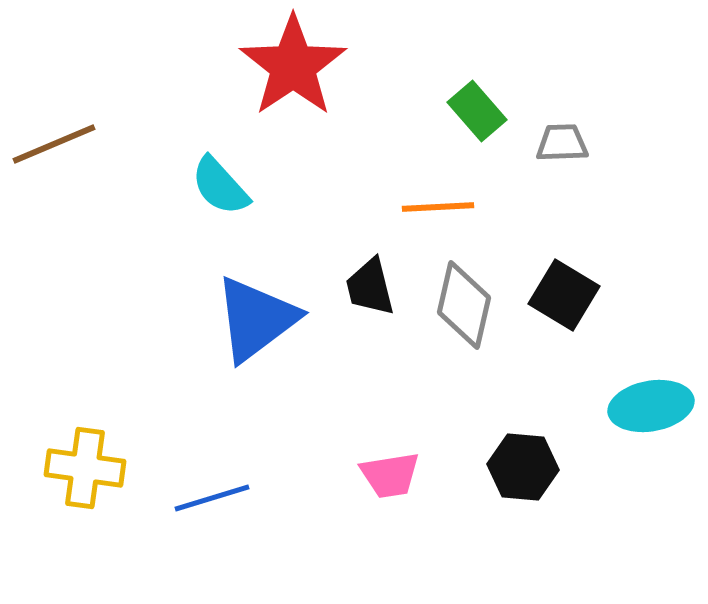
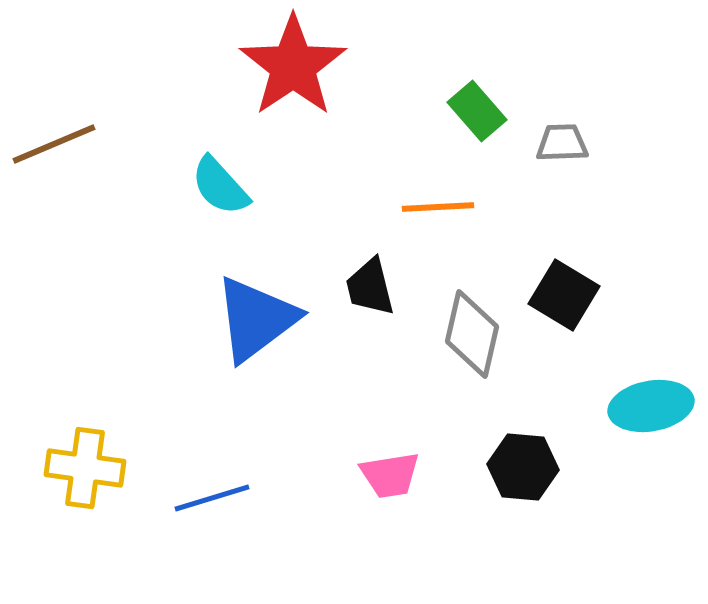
gray diamond: moved 8 px right, 29 px down
